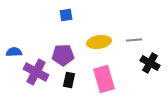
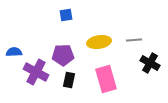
pink rectangle: moved 2 px right
